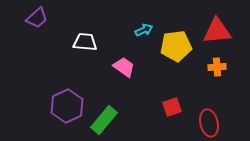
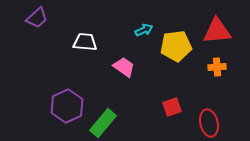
green rectangle: moved 1 px left, 3 px down
